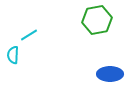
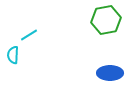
green hexagon: moved 9 px right
blue ellipse: moved 1 px up
